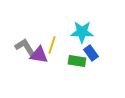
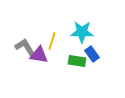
yellow line: moved 4 px up
blue rectangle: moved 1 px right, 1 px down
